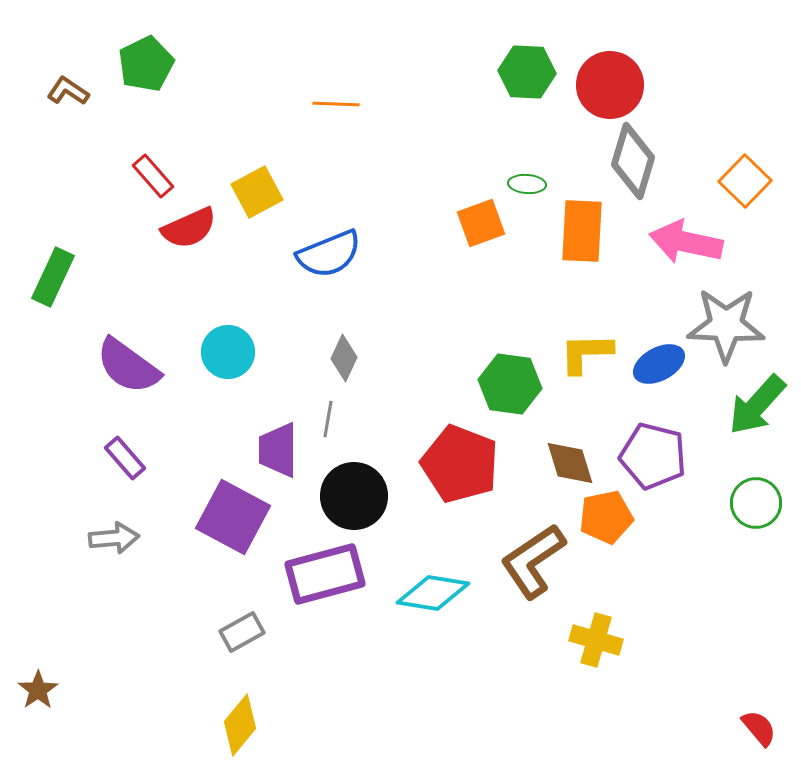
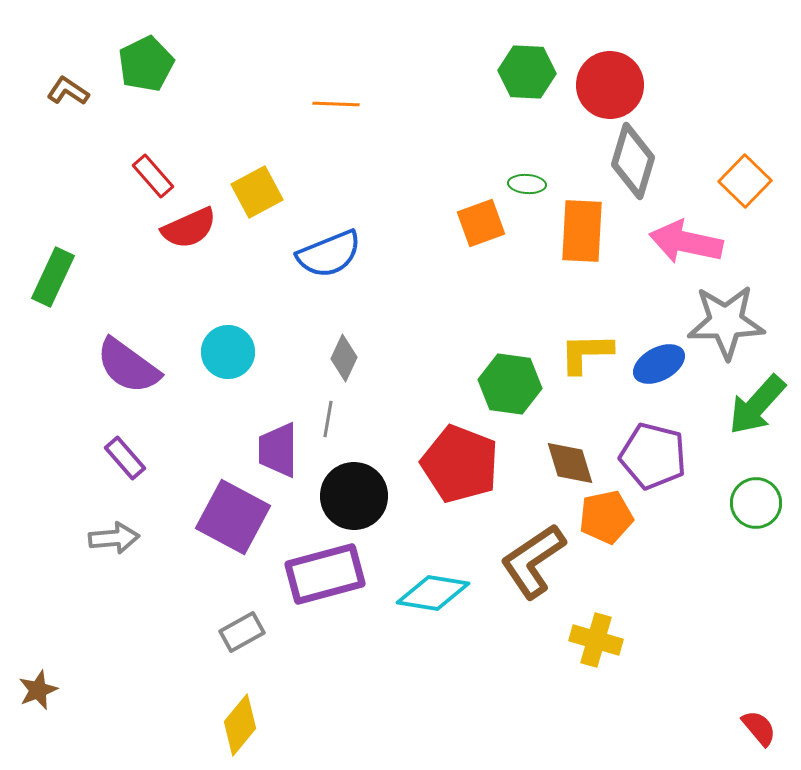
gray star at (726, 325): moved 3 px up; rotated 4 degrees counterclockwise
brown star at (38, 690): rotated 12 degrees clockwise
